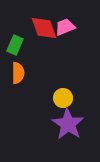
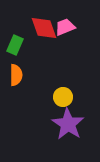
orange semicircle: moved 2 px left, 2 px down
yellow circle: moved 1 px up
